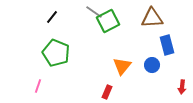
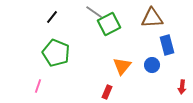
green square: moved 1 px right, 3 px down
